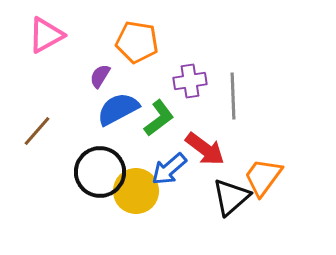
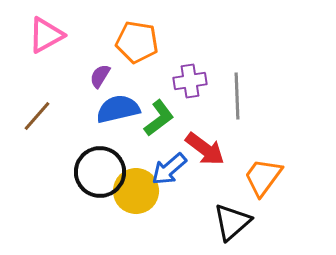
gray line: moved 4 px right
blue semicircle: rotated 15 degrees clockwise
brown line: moved 15 px up
black triangle: moved 1 px right, 25 px down
